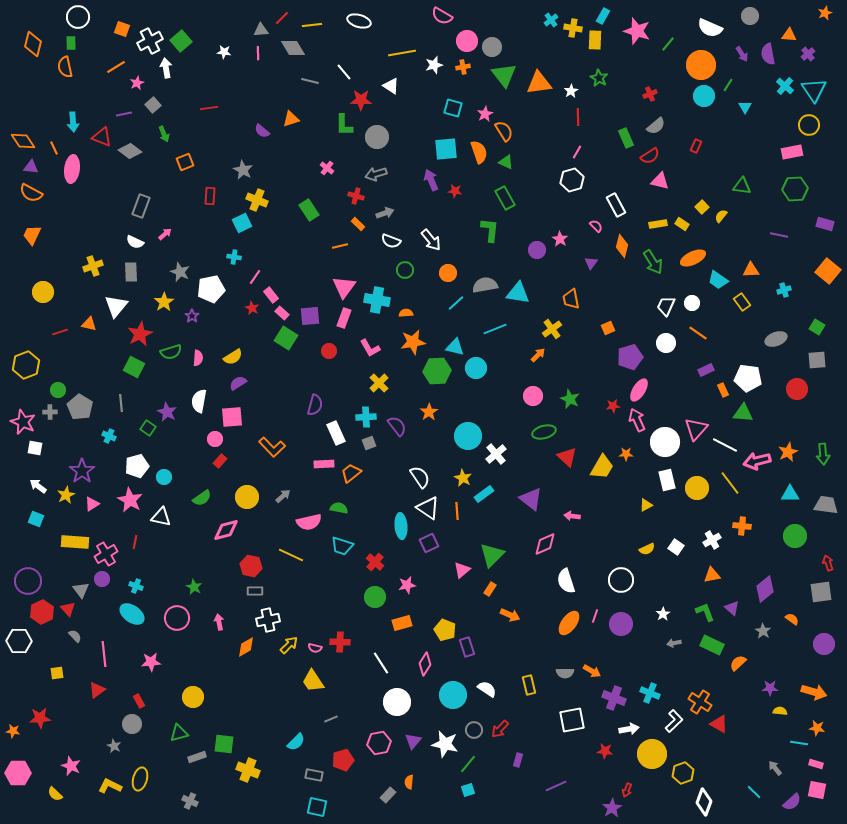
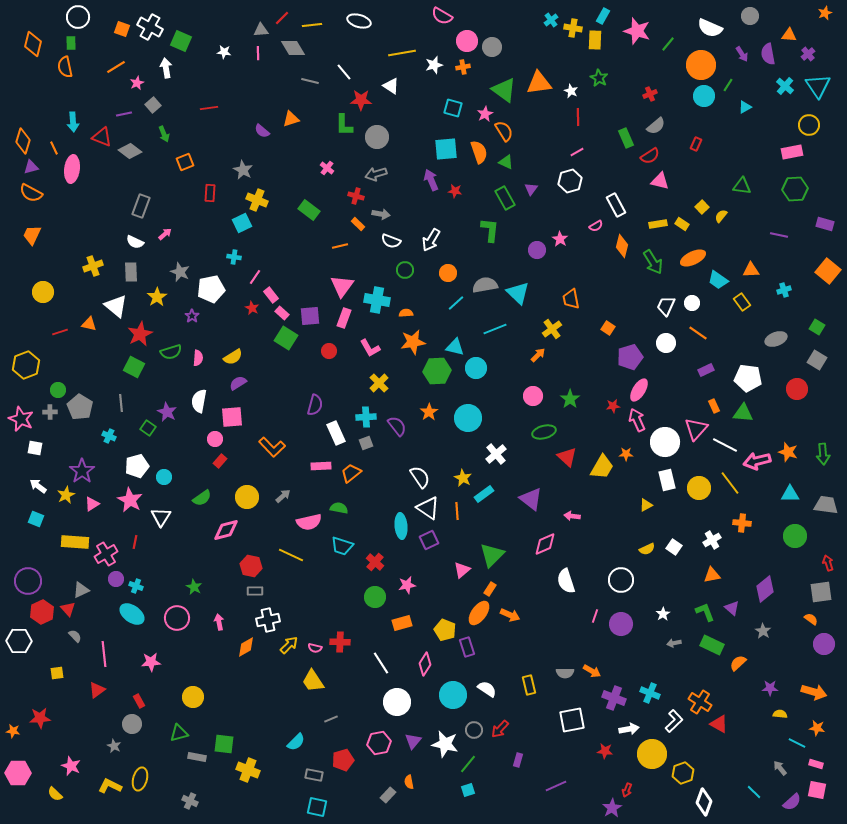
white cross at (150, 41): moved 14 px up; rotated 35 degrees counterclockwise
green square at (181, 41): rotated 25 degrees counterclockwise
green triangle at (504, 75): moved 15 px down; rotated 16 degrees counterclockwise
cyan triangle at (814, 90): moved 4 px right, 4 px up
white star at (571, 91): rotated 16 degrees counterclockwise
cyan triangle at (745, 107): rotated 32 degrees clockwise
orange diamond at (23, 141): rotated 50 degrees clockwise
red rectangle at (696, 146): moved 2 px up
pink line at (577, 152): rotated 32 degrees clockwise
purple triangle at (31, 167): rotated 21 degrees counterclockwise
white hexagon at (572, 180): moved 2 px left, 1 px down
red rectangle at (210, 196): moved 3 px up
green rectangle at (309, 210): rotated 20 degrees counterclockwise
gray arrow at (385, 213): moved 4 px left, 1 px down; rotated 30 degrees clockwise
pink semicircle at (596, 226): rotated 104 degrees clockwise
white arrow at (431, 240): rotated 70 degrees clockwise
purple triangle at (591, 263): moved 60 px left, 74 px up
pink triangle at (344, 287): moved 2 px left, 1 px up
cyan triangle at (518, 293): rotated 35 degrees clockwise
yellow star at (164, 302): moved 7 px left, 5 px up
white triangle at (116, 306): rotated 30 degrees counterclockwise
orange square at (608, 328): rotated 32 degrees counterclockwise
gray square at (817, 360): rotated 36 degrees clockwise
orange rectangle at (723, 390): moved 9 px left, 16 px down
green star at (570, 399): rotated 12 degrees clockwise
pink star at (23, 422): moved 2 px left, 3 px up
cyan circle at (468, 436): moved 18 px up
gray square at (369, 443): moved 3 px left
orange star at (788, 452): rotated 30 degrees counterclockwise
pink rectangle at (324, 464): moved 3 px left, 2 px down
yellow circle at (697, 488): moved 2 px right
white triangle at (161, 517): rotated 50 degrees clockwise
orange cross at (742, 526): moved 3 px up
purple square at (429, 543): moved 3 px up
white square at (676, 547): moved 2 px left
purple circle at (102, 579): moved 14 px right
gray triangle at (81, 590): rotated 42 degrees clockwise
orange semicircle at (792, 619): moved 19 px right
orange ellipse at (569, 623): moved 90 px left, 10 px up
yellow semicircle at (780, 711): moved 3 px down
cyan line at (799, 743): moved 2 px left; rotated 18 degrees clockwise
gray rectangle at (197, 757): rotated 30 degrees clockwise
gray arrow at (775, 768): moved 5 px right
orange semicircle at (409, 782): rotated 16 degrees counterclockwise
